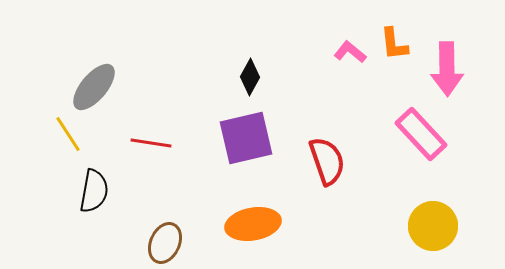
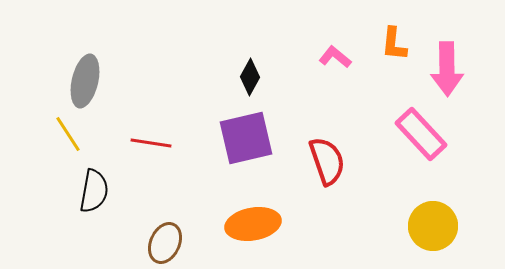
orange L-shape: rotated 12 degrees clockwise
pink L-shape: moved 15 px left, 5 px down
gray ellipse: moved 9 px left, 6 px up; rotated 27 degrees counterclockwise
